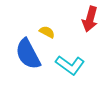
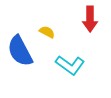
red arrow: rotated 15 degrees counterclockwise
blue semicircle: moved 8 px left, 3 px up
